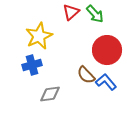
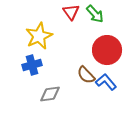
red triangle: rotated 24 degrees counterclockwise
